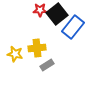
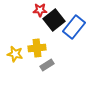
black square: moved 3 px left, 6 px down
blue rectangle: moved 1 px right
